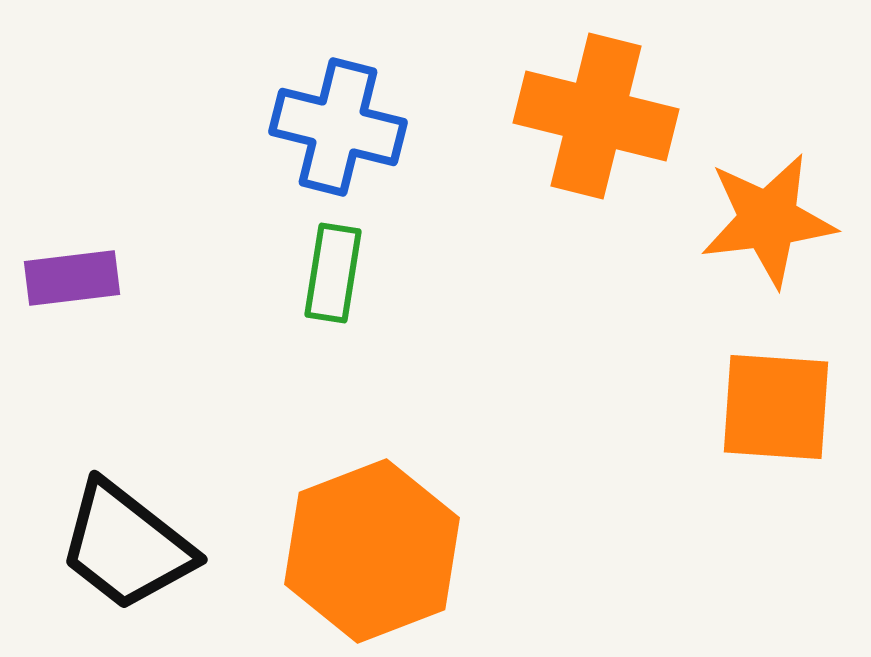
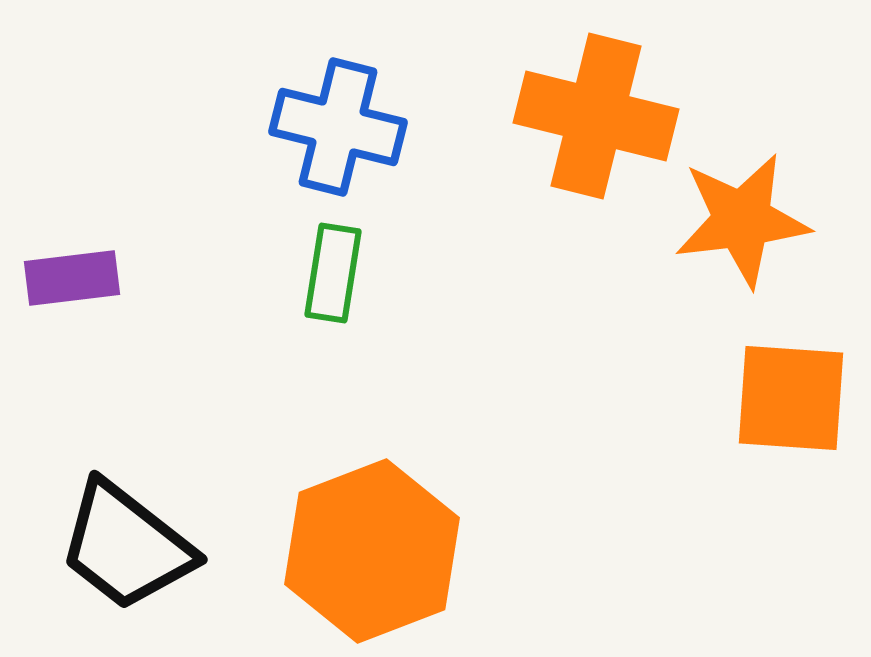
orange star: moved 26 px left
orange square: moved 15 px right, 9 px up
